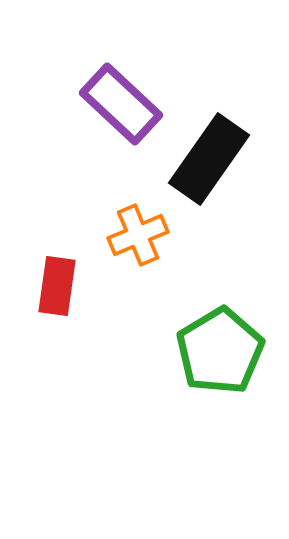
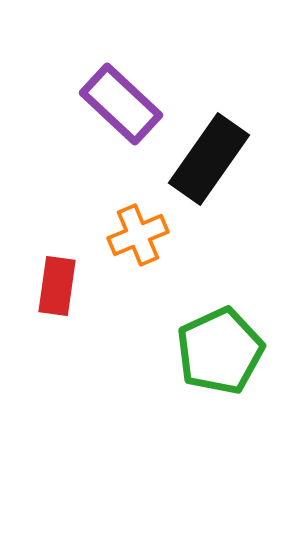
green pentagon: rotated 6 degrees clockwise
